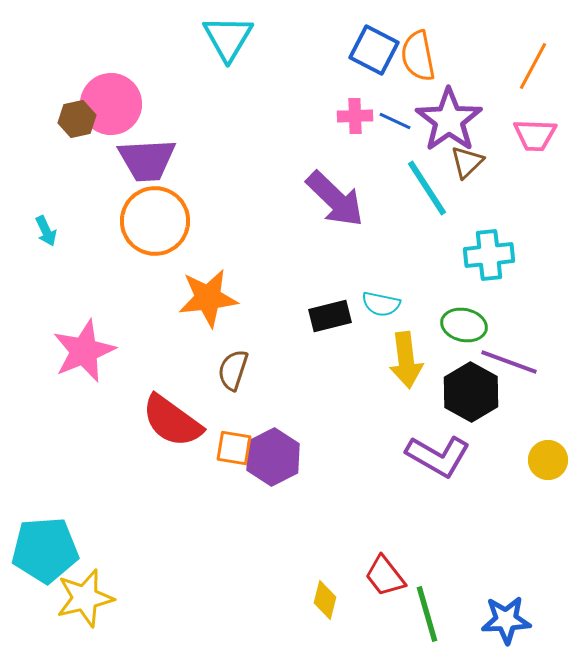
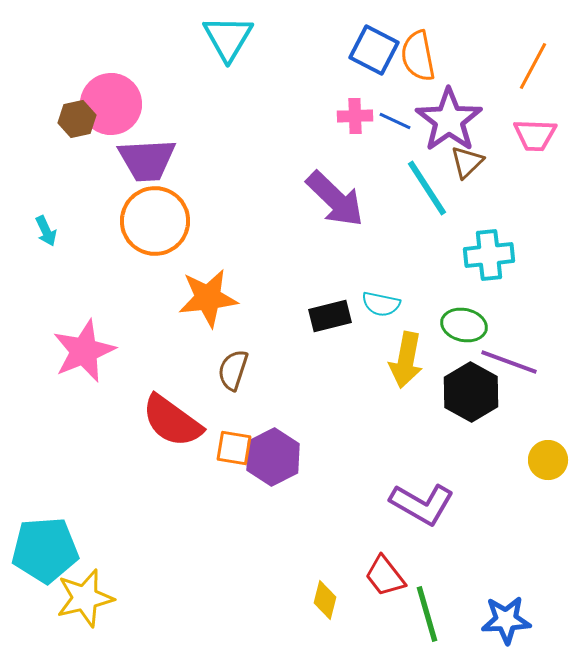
yellow arrow: rotated 18 degrees clockwise
purple L-shape: moved 16 px left, 48 px down
